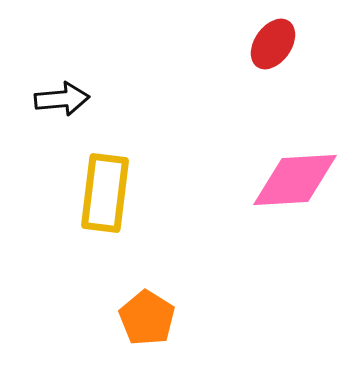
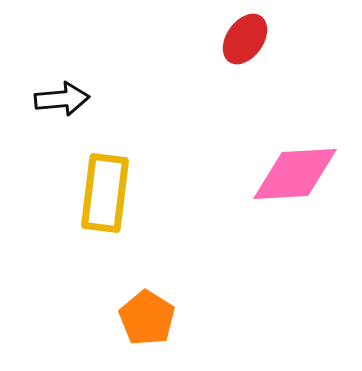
red ellipse: moved 28 px left, 5 px up
pink diamond: moved 6 px up
